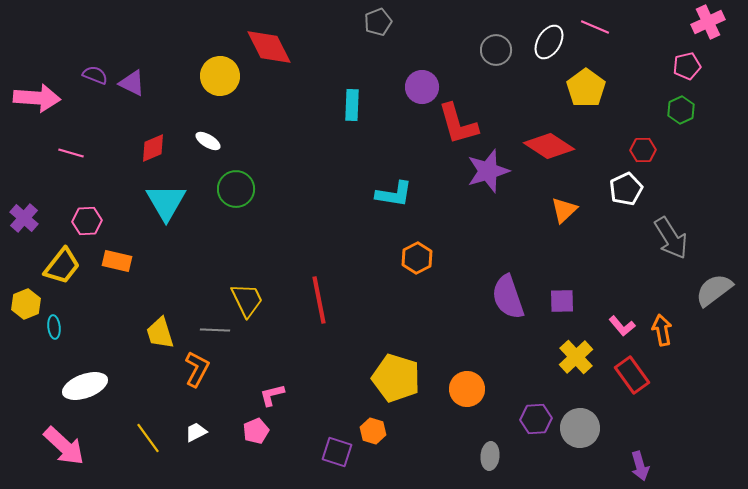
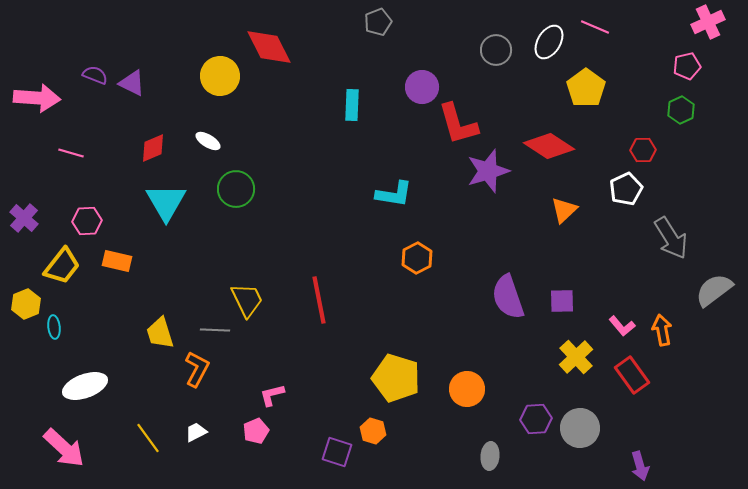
pink arrow at (64, 446): moved 2 px down
